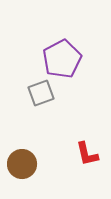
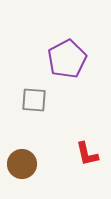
purple pentagon: moved 5 px right
gray square: moved 7 px left, 7 px down; rotated 24 degrees clockwise
